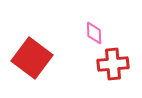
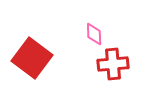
pink diamond: moved 1 px down
